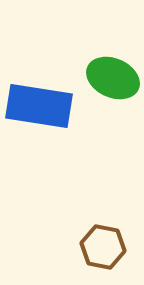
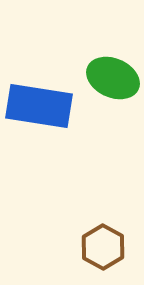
brown hexagon: rotated 18 degrees clockwise
